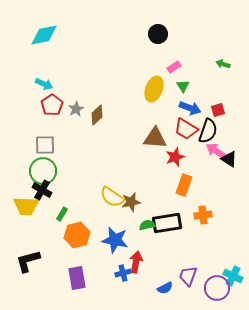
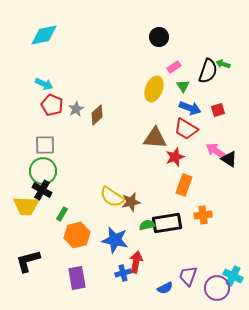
black circle: moved 1 px right, 3 px down
red pentagon: rotated 15 degrees counterclockwise
black semicircle: moved 60 px up
